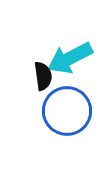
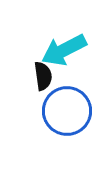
cyan arrow: moved 6 px left, 8 px up
